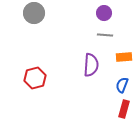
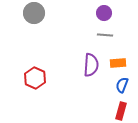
orange rectangle: moved 6 px left, 6 px down
red hexagon: rotated 20 degrees counterclockwise
red rectangle: moved 3 px left, 2 px down
